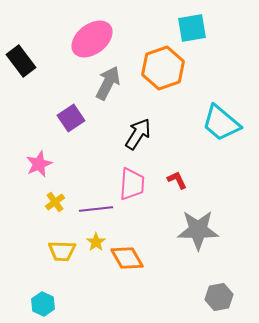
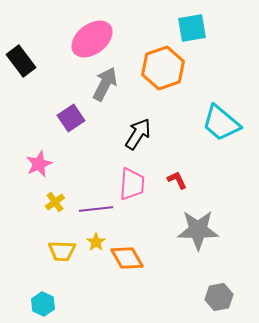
gray arrow: moved 3 px left, 1 px down
